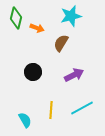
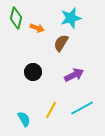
cyan star: moved 2 px down
yellow line: rotated 24 degrees clockwise
cyan semicircle: moved 1 px left, 1 px up
